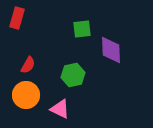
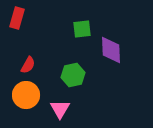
pink triangle: rotated 35 degrees clockwise
